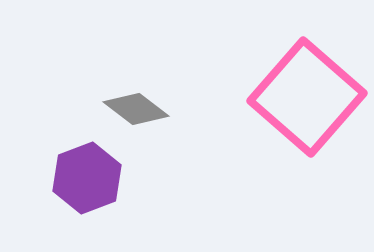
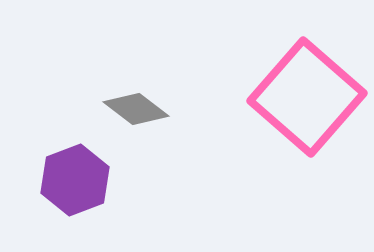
purple hexagon: moved 12 px left, 2 px down
